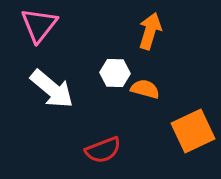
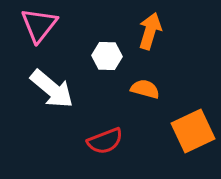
white hexagon: moved 8 px left, 17 px up
red semicircle: moved 2 px right, 9 px up
